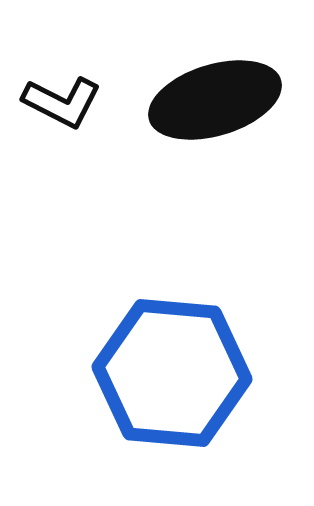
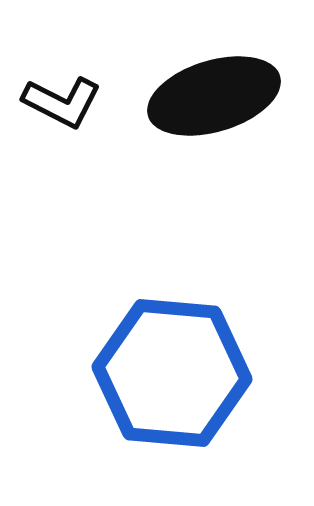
black ellipse: moved 1 px left, 4 px up
